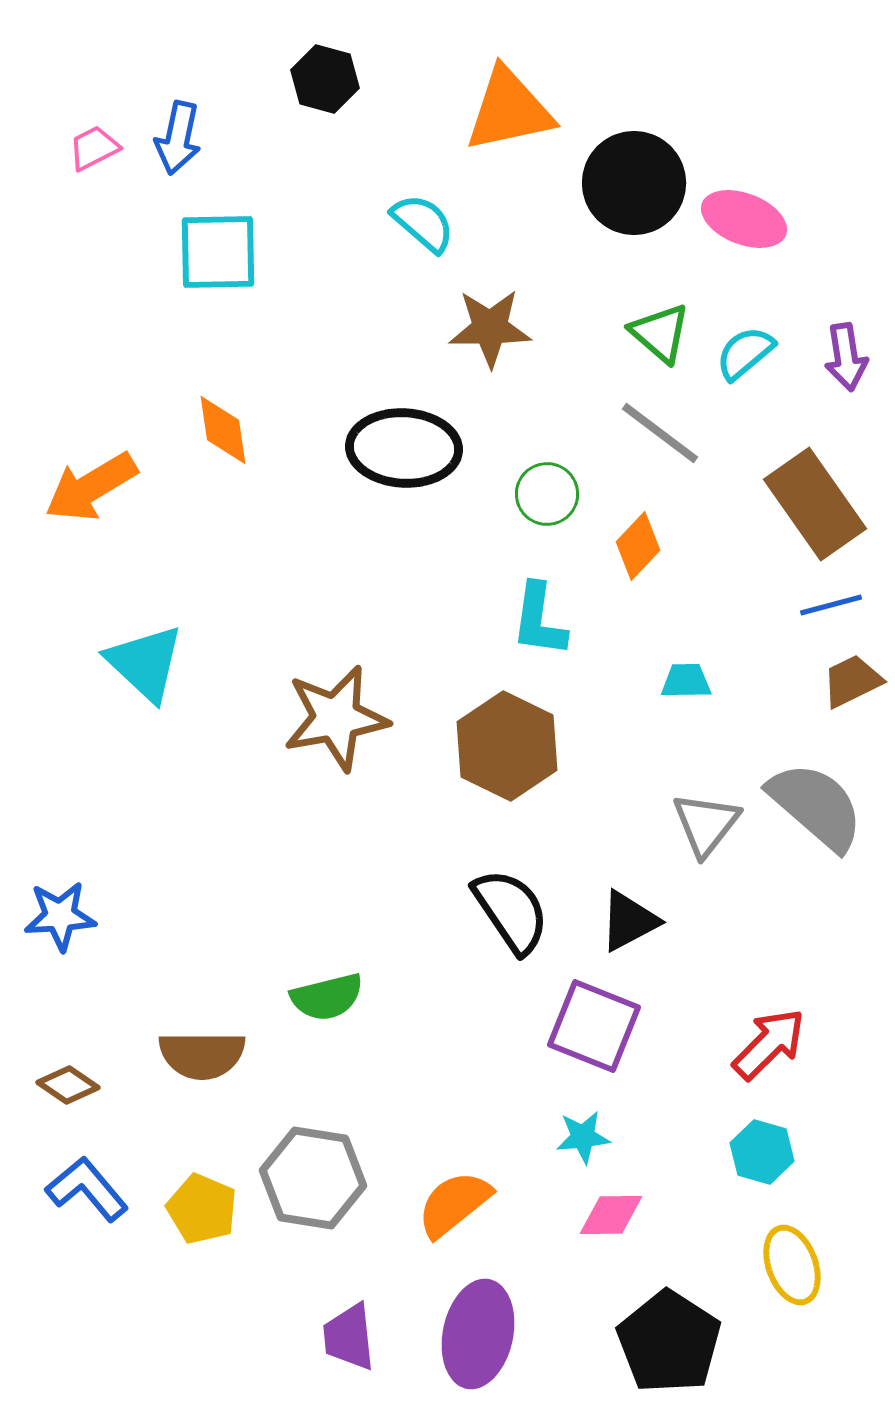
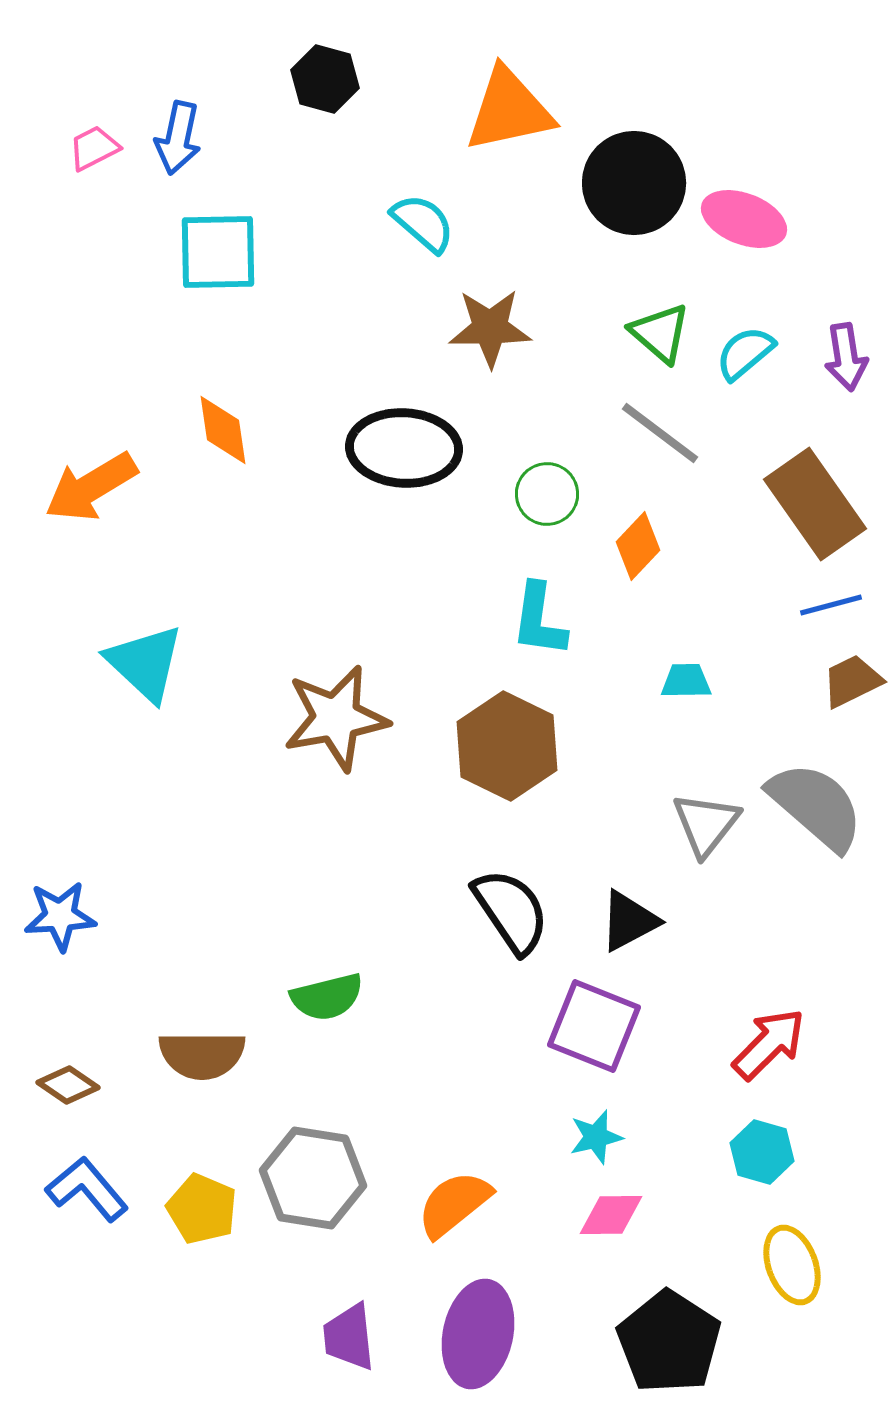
cyan star at (583, 1137): moved 13 px right; rotated 8 degrees counterclockwise
